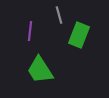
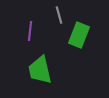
green trapezoid: rotated 20 degrees clockwise
